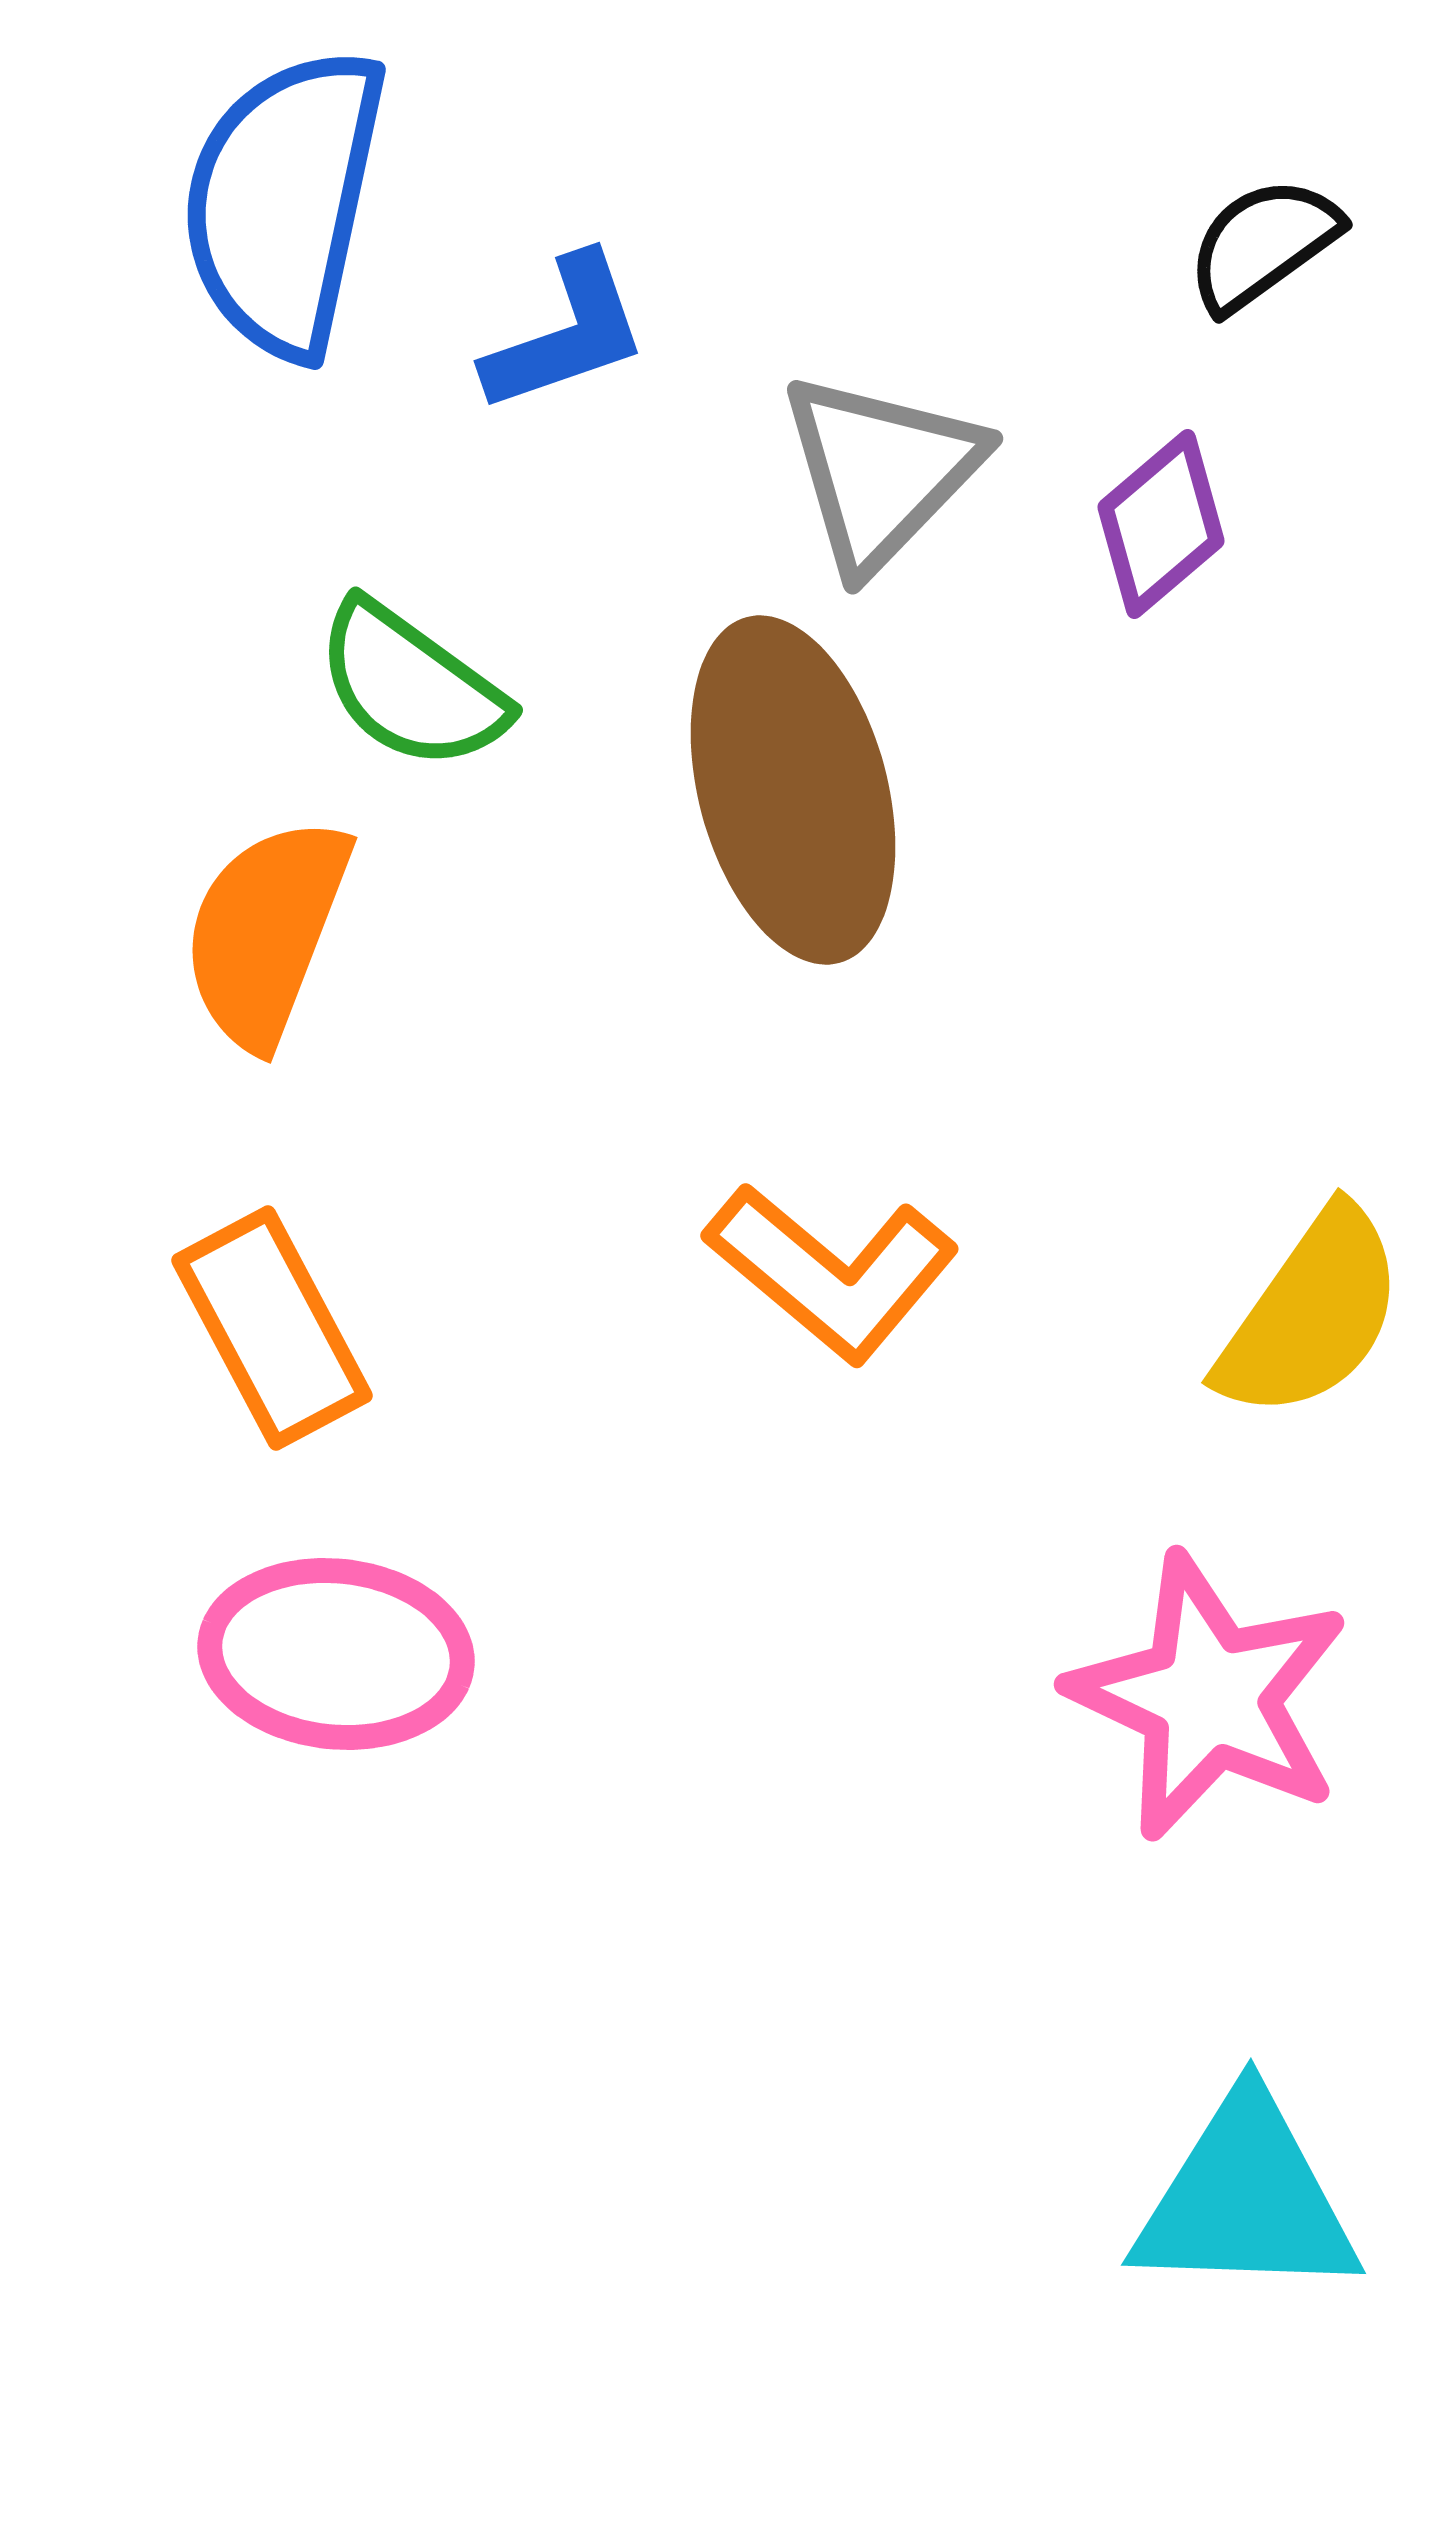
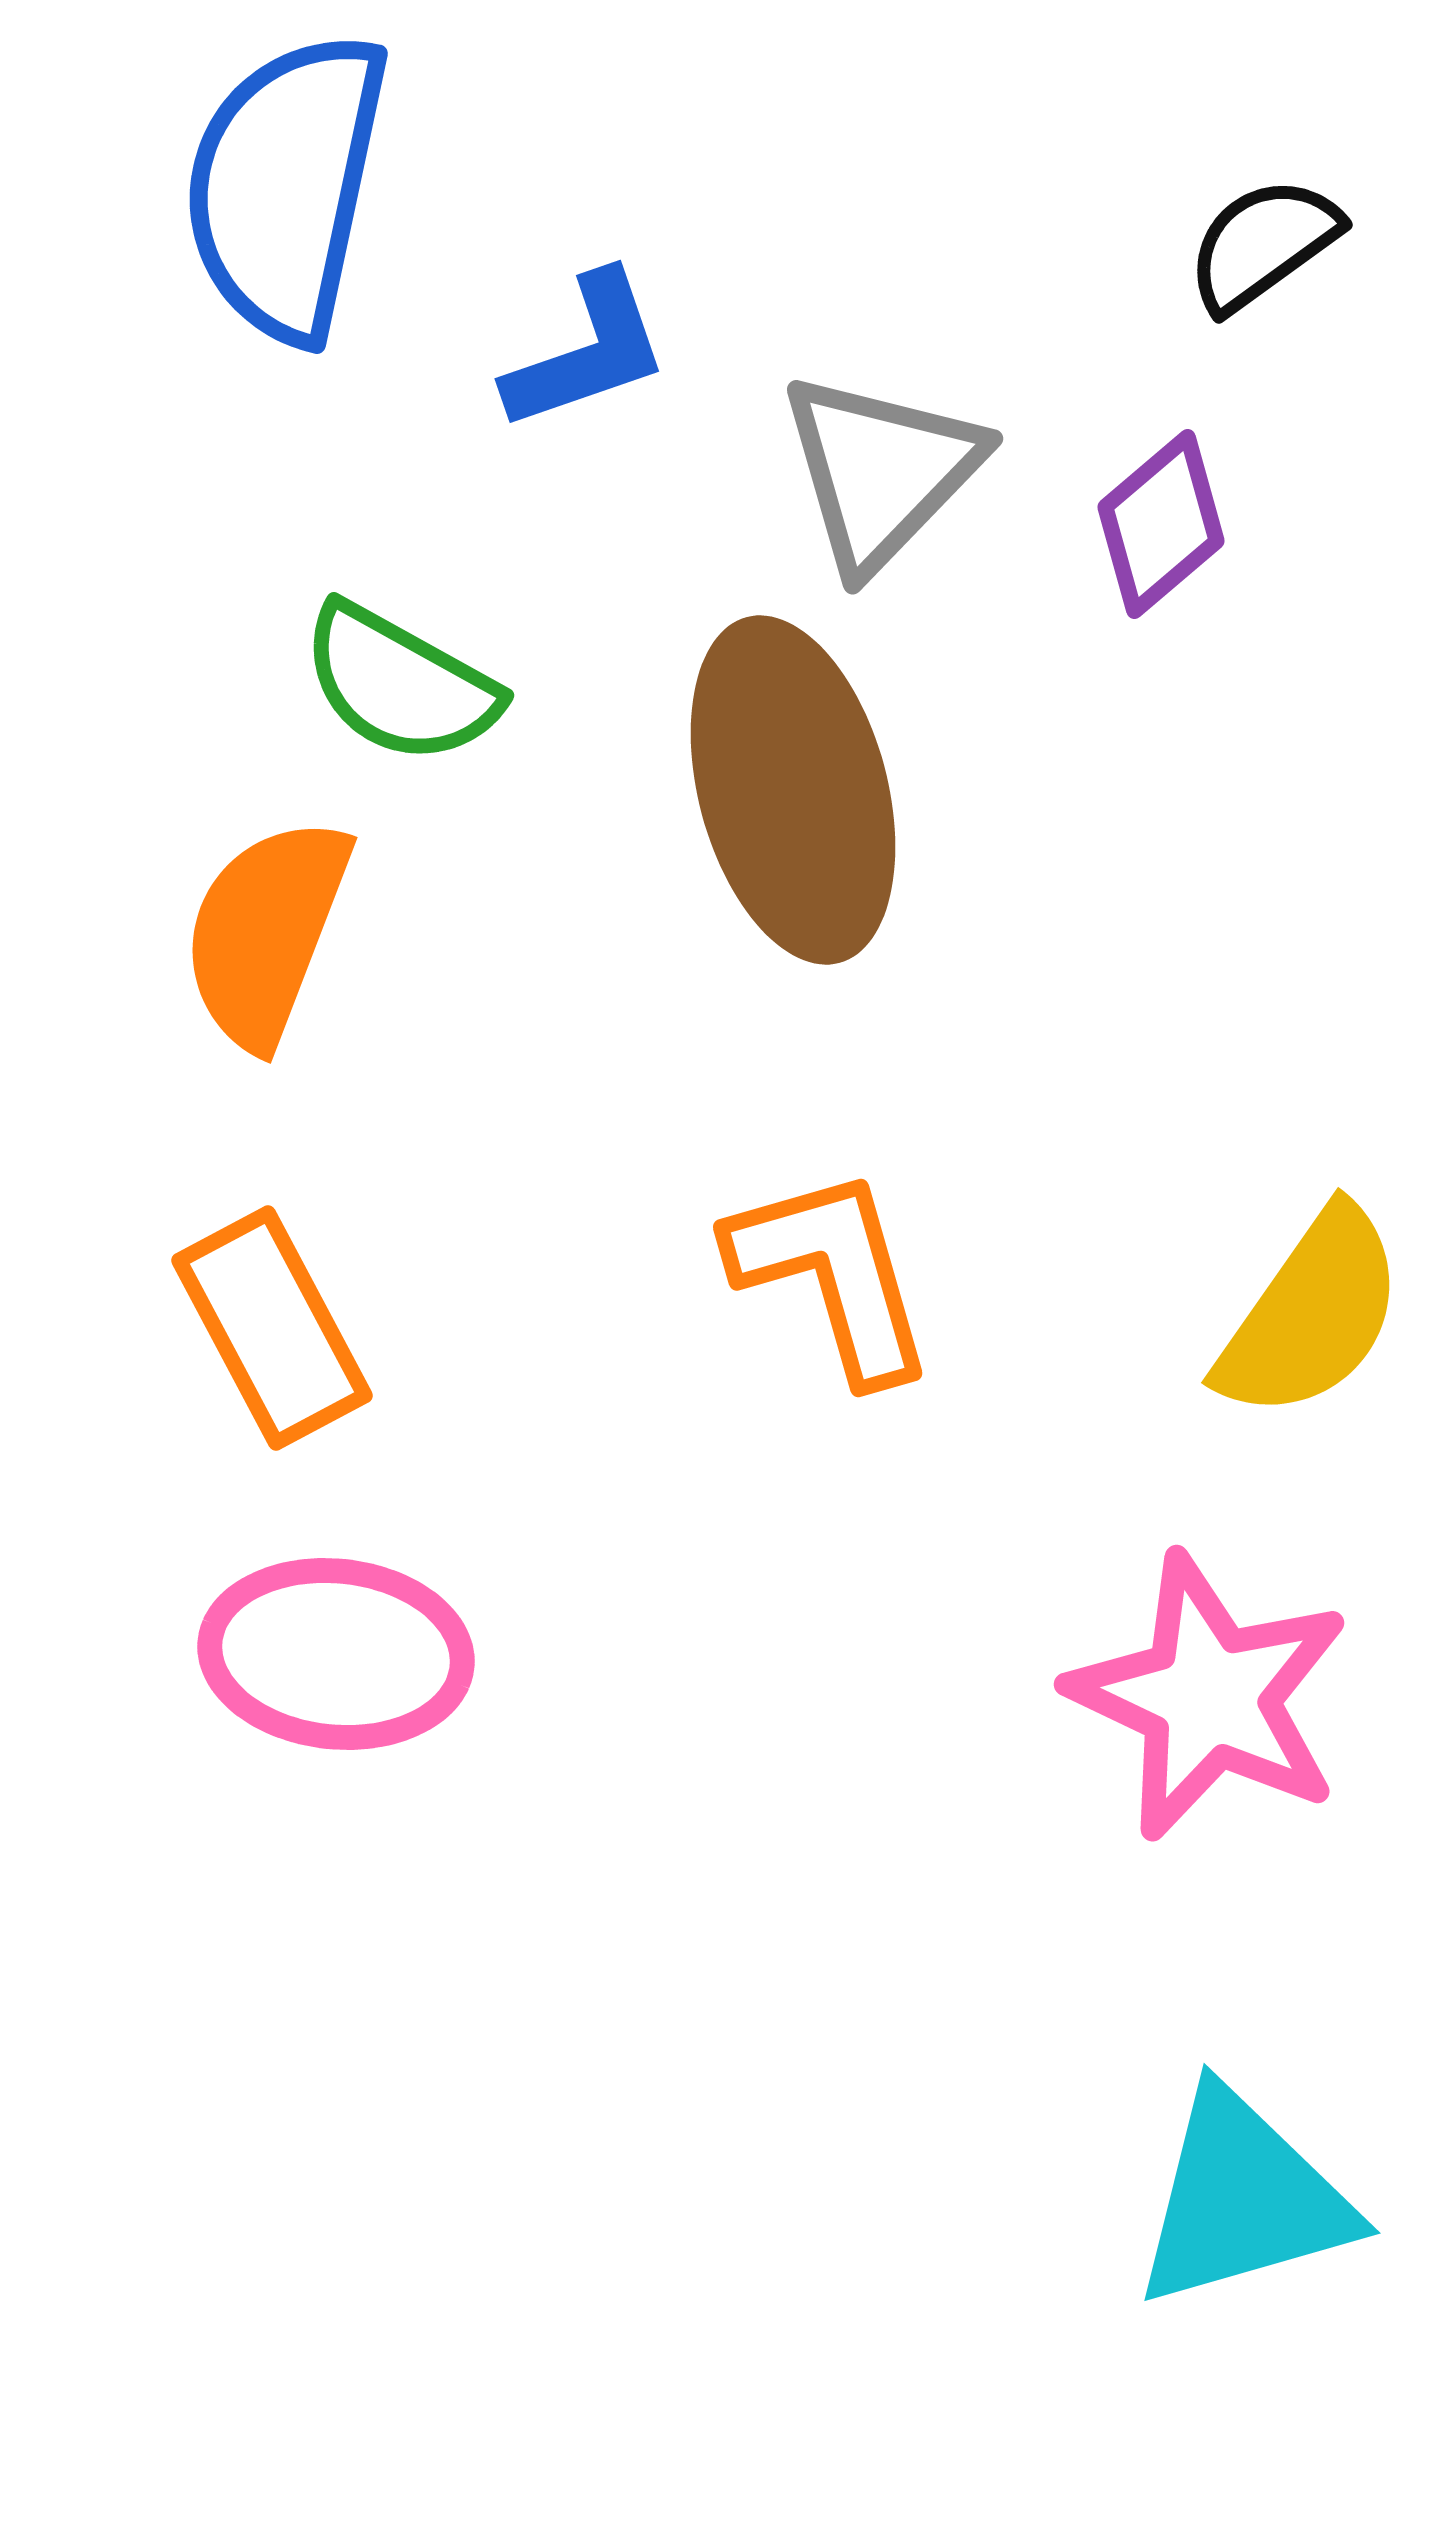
blue semicircle: moved 2 px right, 16 px up
blue L-shape: moved 21 px right, 18 px down
green semicircle: moved 11 px left, 2 px up; rotated 7 degrees counterclockwise
orange L-shape: moved 2 px down; rotated 146 degrees counterclockwise
cyan triangle: moved 3 px left; rotated 18 degrees counterclockwise
